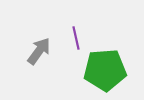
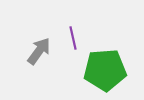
purple line: moved 3 px left
